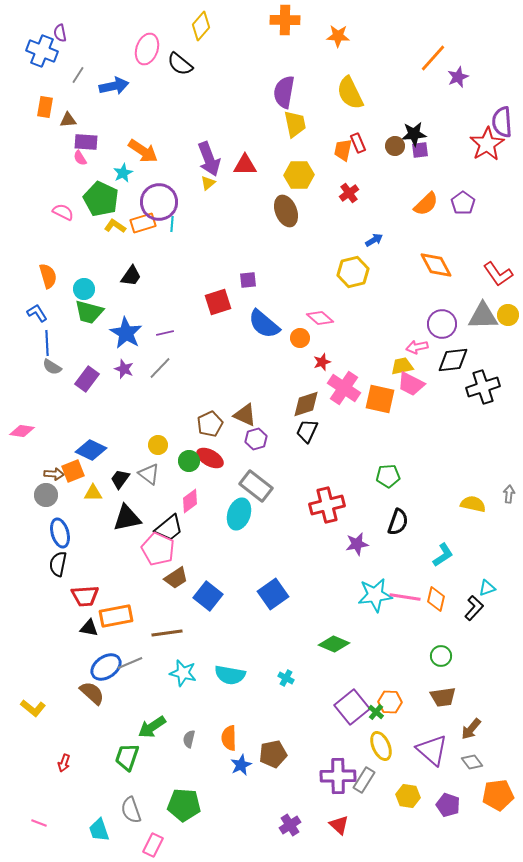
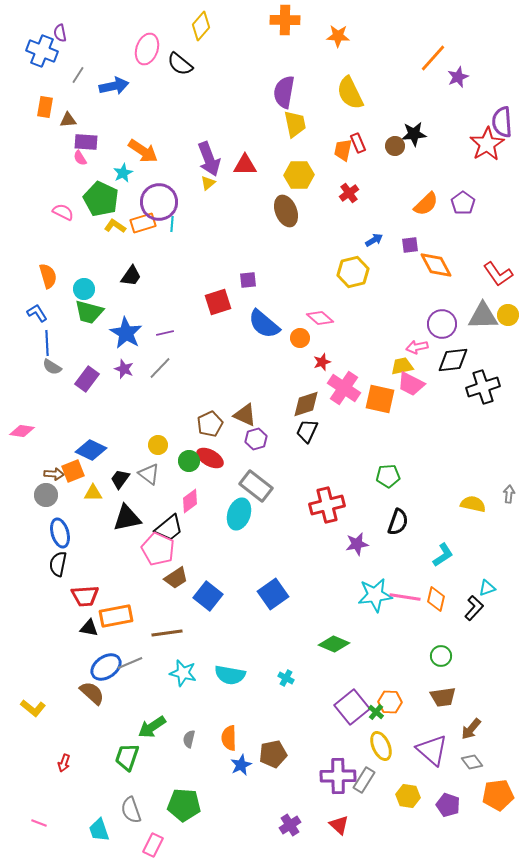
purple square at (420, 150): moved 10 px left, 95 px down
